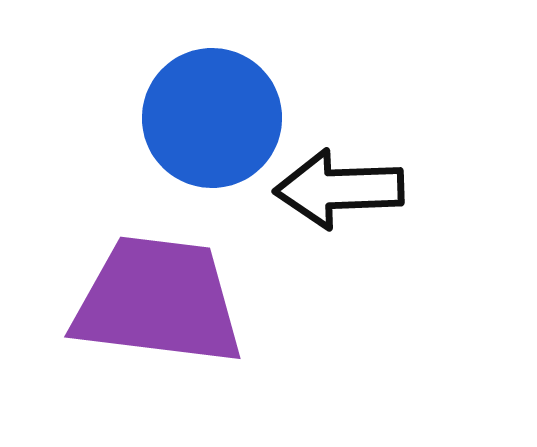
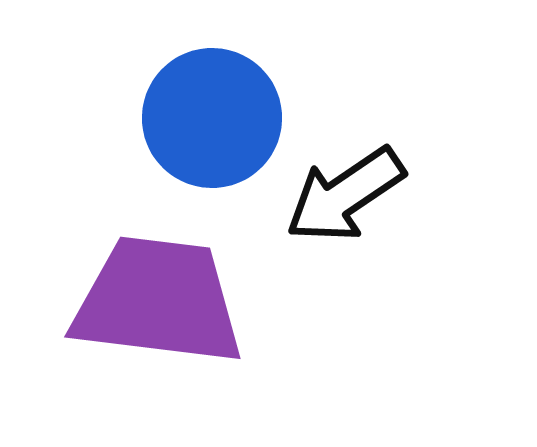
black arrow: moved 6 px right, 6 px down; rotated 32 degrees counterclockwise
